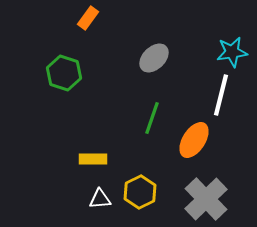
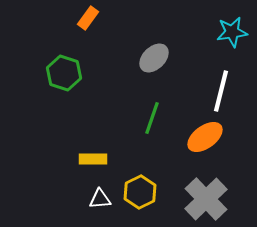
cyan star: moved 20 px up
white line: moved 4 px up
orange ellipse: moved 11 px right, 3 px up; rotated 21 degrees clockwise
